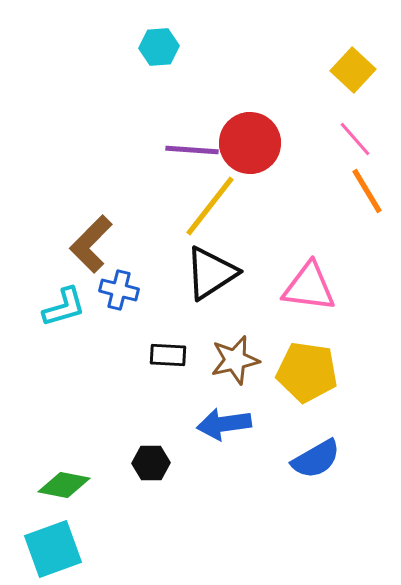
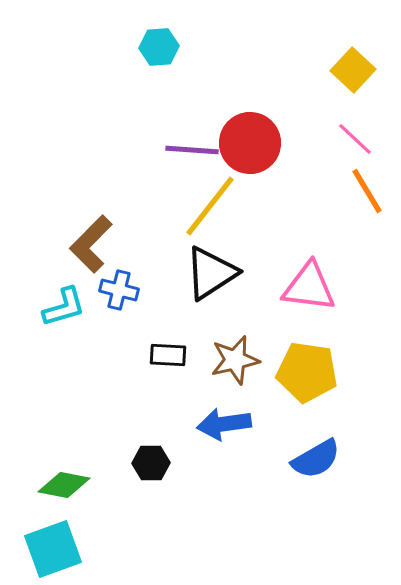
pink line: rotated 6 degrees counterclockwise
